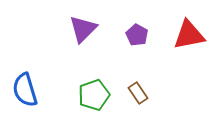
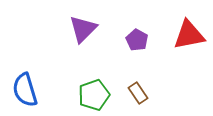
purple pentagon: moved 5 px down
